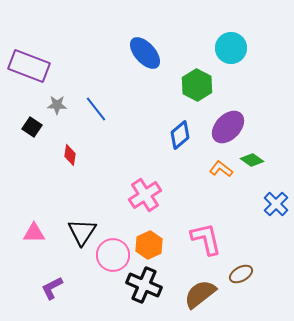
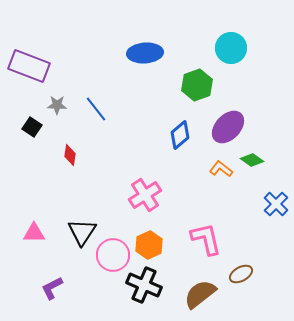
blue ellipse: rotated 52 degrees counterclockwise
green hexagon: rotated 12 degrees clockwise
